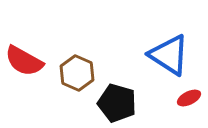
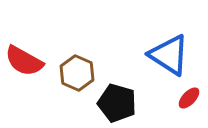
red ellipse: rotated 20 degrees counterclockwise
